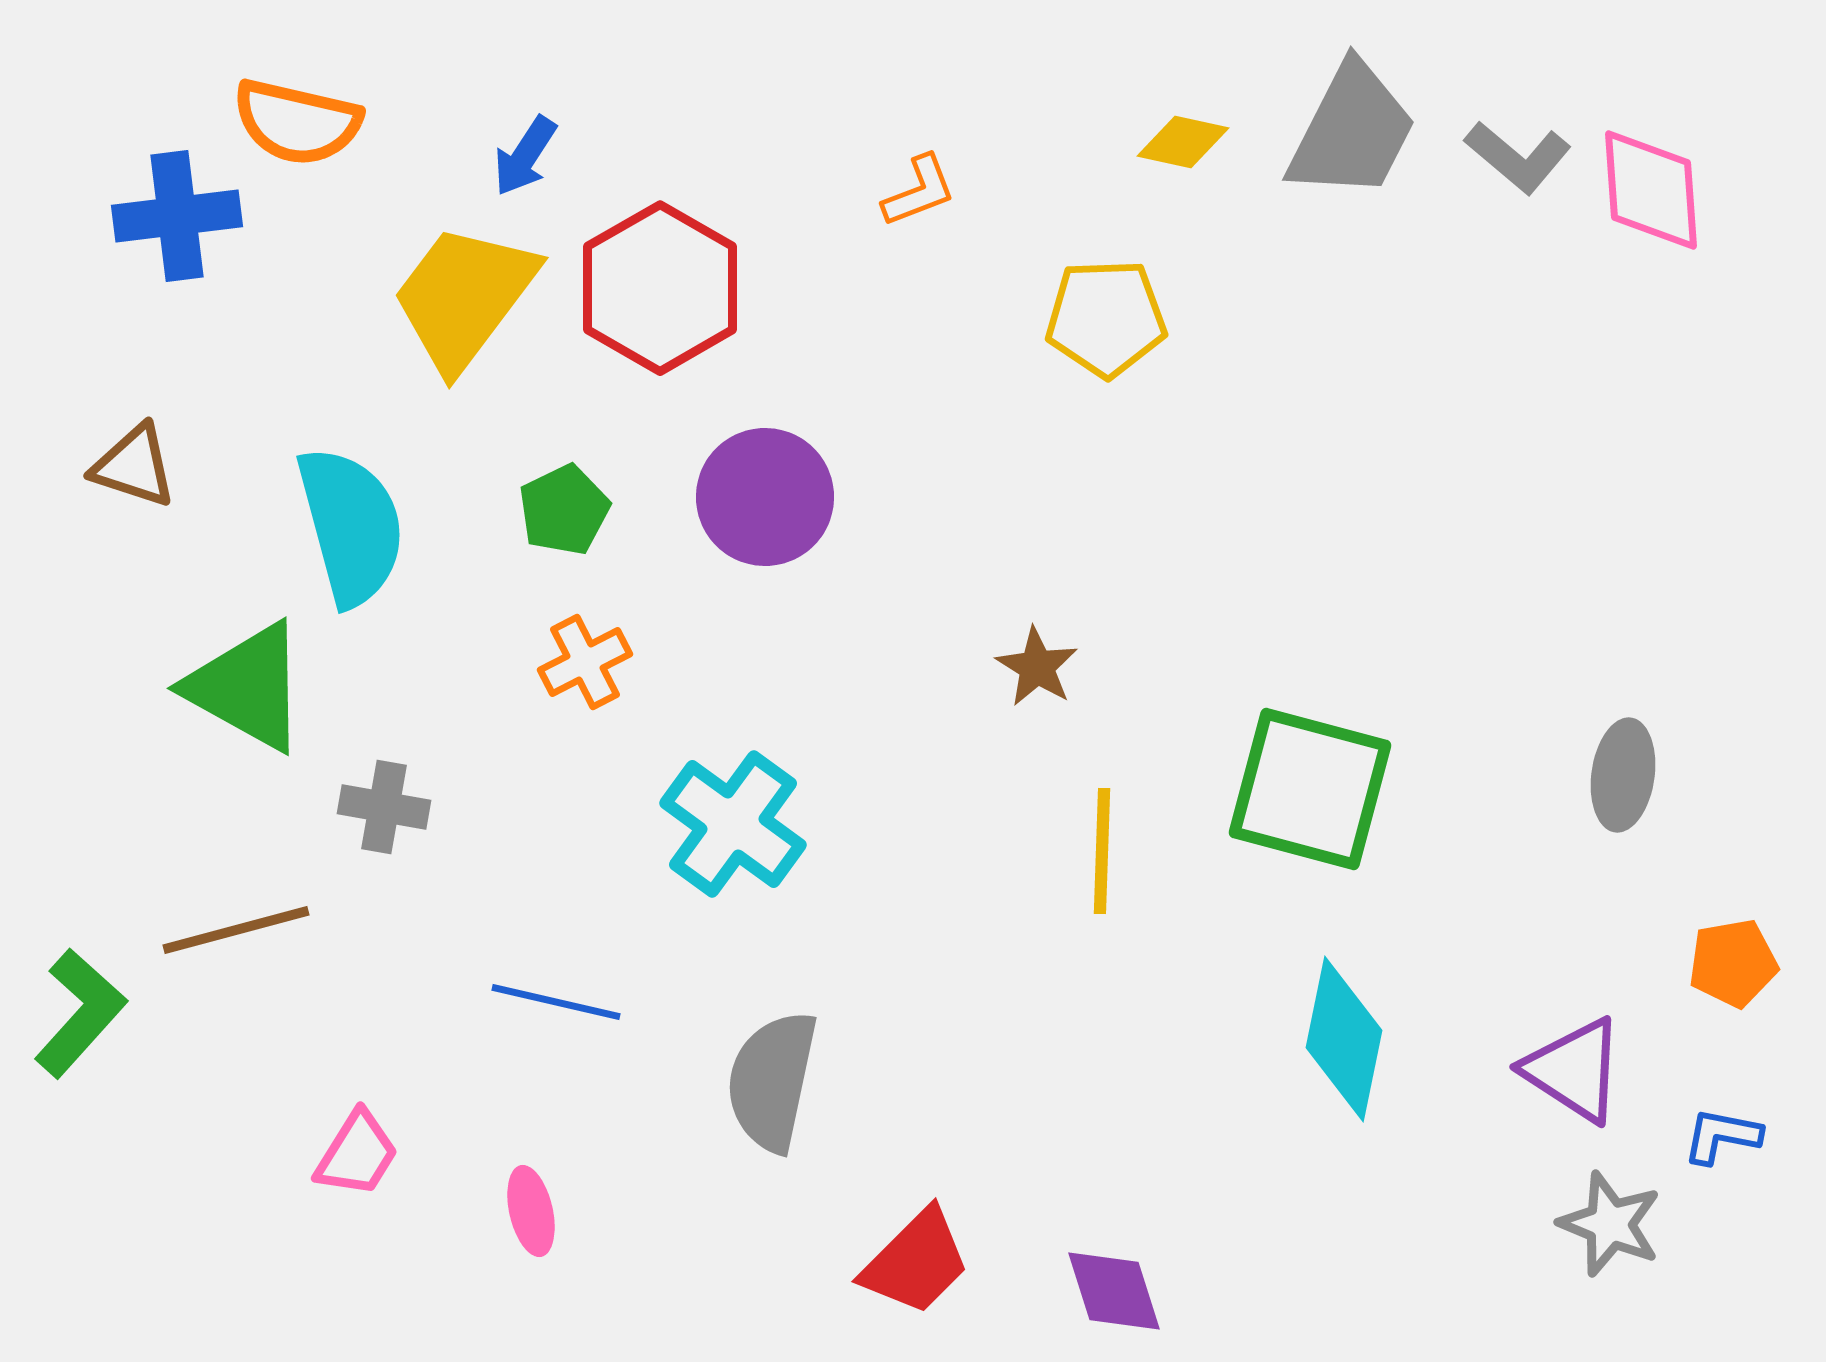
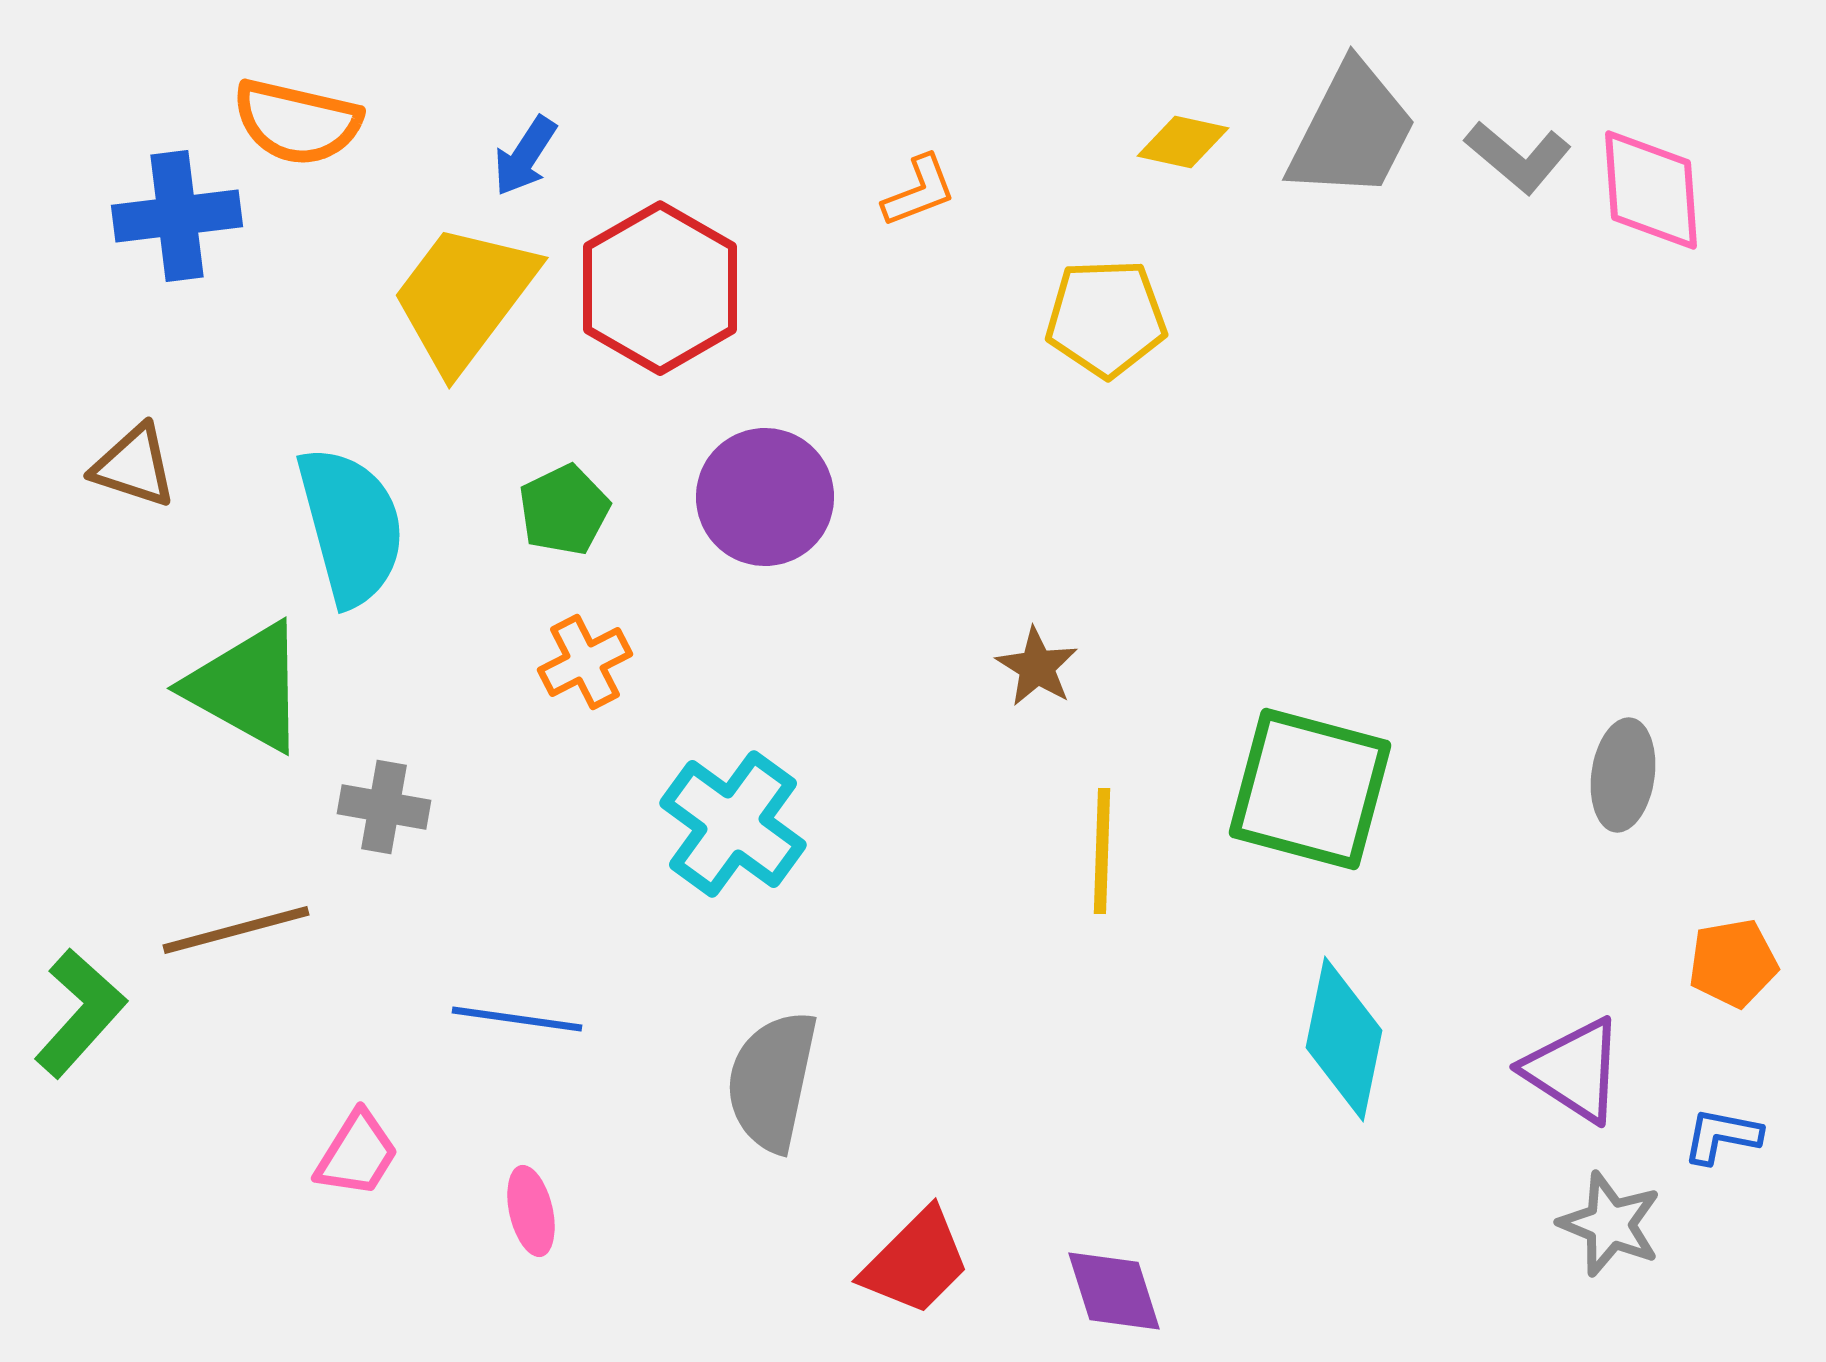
blue line: moved 39 px left, 17 px down; rotated 5 degrees counterclockwise
